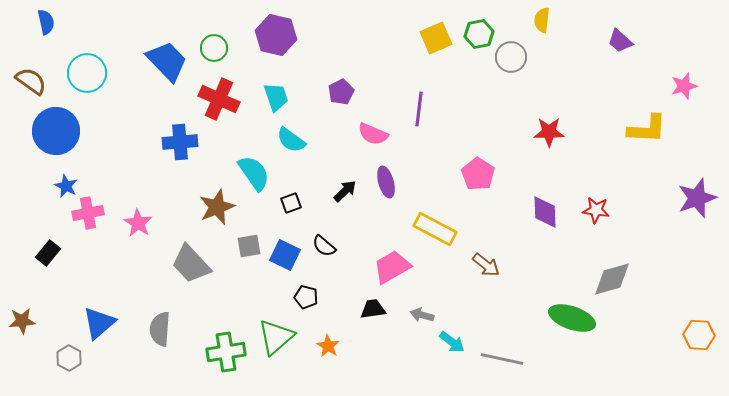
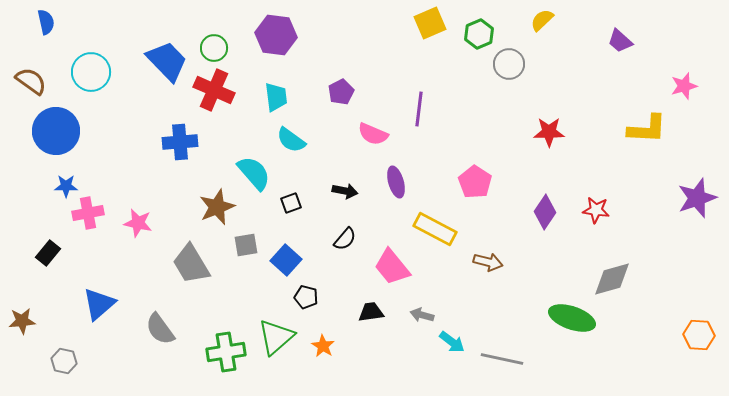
yellow semicircle at (542, 20): rotated 40 degrees clockwise
green hexagon at (479, 34): rotated 12 degrees counterclockwise
purple hexagon at (276, 35): rotated 6 degrees counterclockwise
yellow square at (436, 38): moved 6 px left, 15 px up
gray circle at (511, 57): moved 2 px left, 7 px down
cyan circle at (87, 73): moved 4 px right, 1 px up
cyan trapezoid at (276, 97): rotated 12 degrees clockwise
red cross at (219, 99): moved 5 px left, 9 px up
cyan semicircle at (254, 173): rotated 6 degrees counterclockwise
pink pentagon at (478, 174): moved 3 px left, 8 px down
purple ellipse at (386, 182): moved 10 px right
blue star at (66, 186): rotated 25 degrees counterclockwise
black arrow at (345, 191): rotated 55 degrees clockwise
purple diamond at (545, 212): rotated 36 degrees clockwise
pink star at (138, 223): rotated 20 degrees counterclockwise
gray square at (249, 246): moved 3 px left, 1 px up
black semicircle at (324, 246): moved 21 px right, 7 px up; rotated 90 degrees counterclockwise
blue square at (285, 255): moved 1 px right, 5 px down; rotated 16 degrees clockwise
gray trapezoid at (191, 264): rotated 12 degrees clockwise
brown arrow at (486, 265): moved 2 px right, 3 px up; rotated 24 degrees counterclockwise
pink trapezoid at (392, 267): rotated 99 degrees counterclockwise
black trapezoid at (373, 309): moved 2 px left, 3 px down
blue triangle at (99, 323): moved 19 px up
gray semicircle at (160, 329): rotated 40 degrees counterclockwise
orange star at (328, 346): moved 5 px left
gray hexagon at (69, 358): moved 5 px left, 3 px down; rotated 15 degrees counterclockwise
